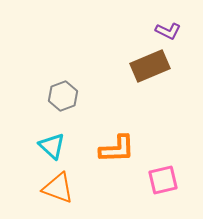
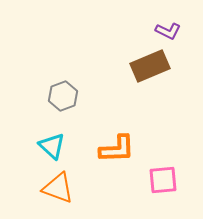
pink square: rotated 8 degrees clockwise
